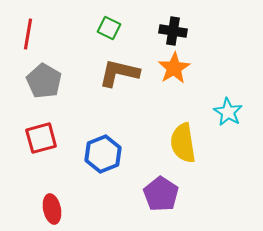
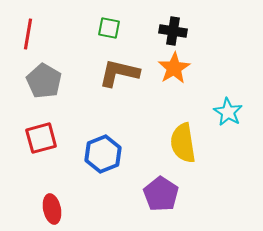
green square: rotated 15 degrees counterclockwise
